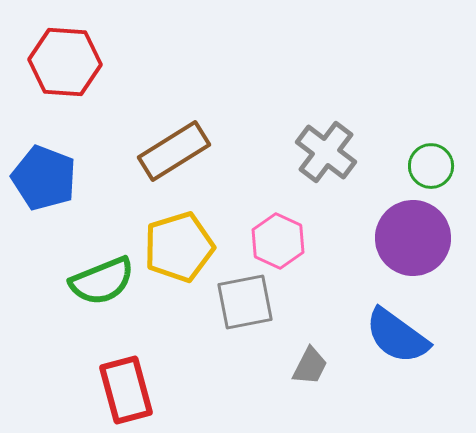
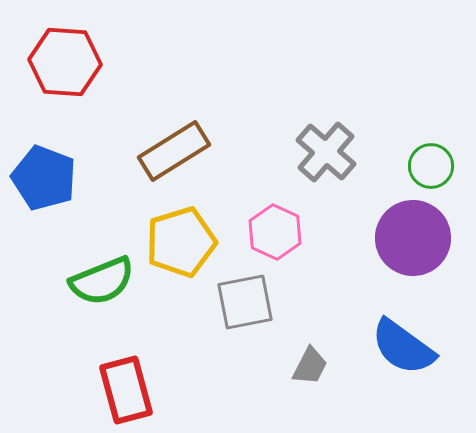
gray cross: rotated 4 degrees clockwise
pink hexagon: moved 3 px left, 9 px up
yellow pentagon: moved 2 px right, 5 px up
blue semicircle: moved 6 px right, 11 px down
